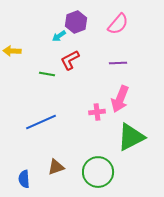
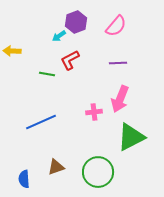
pink semicircle: moved 2 px left, 2 px down
pink cross: moved 3 px left
